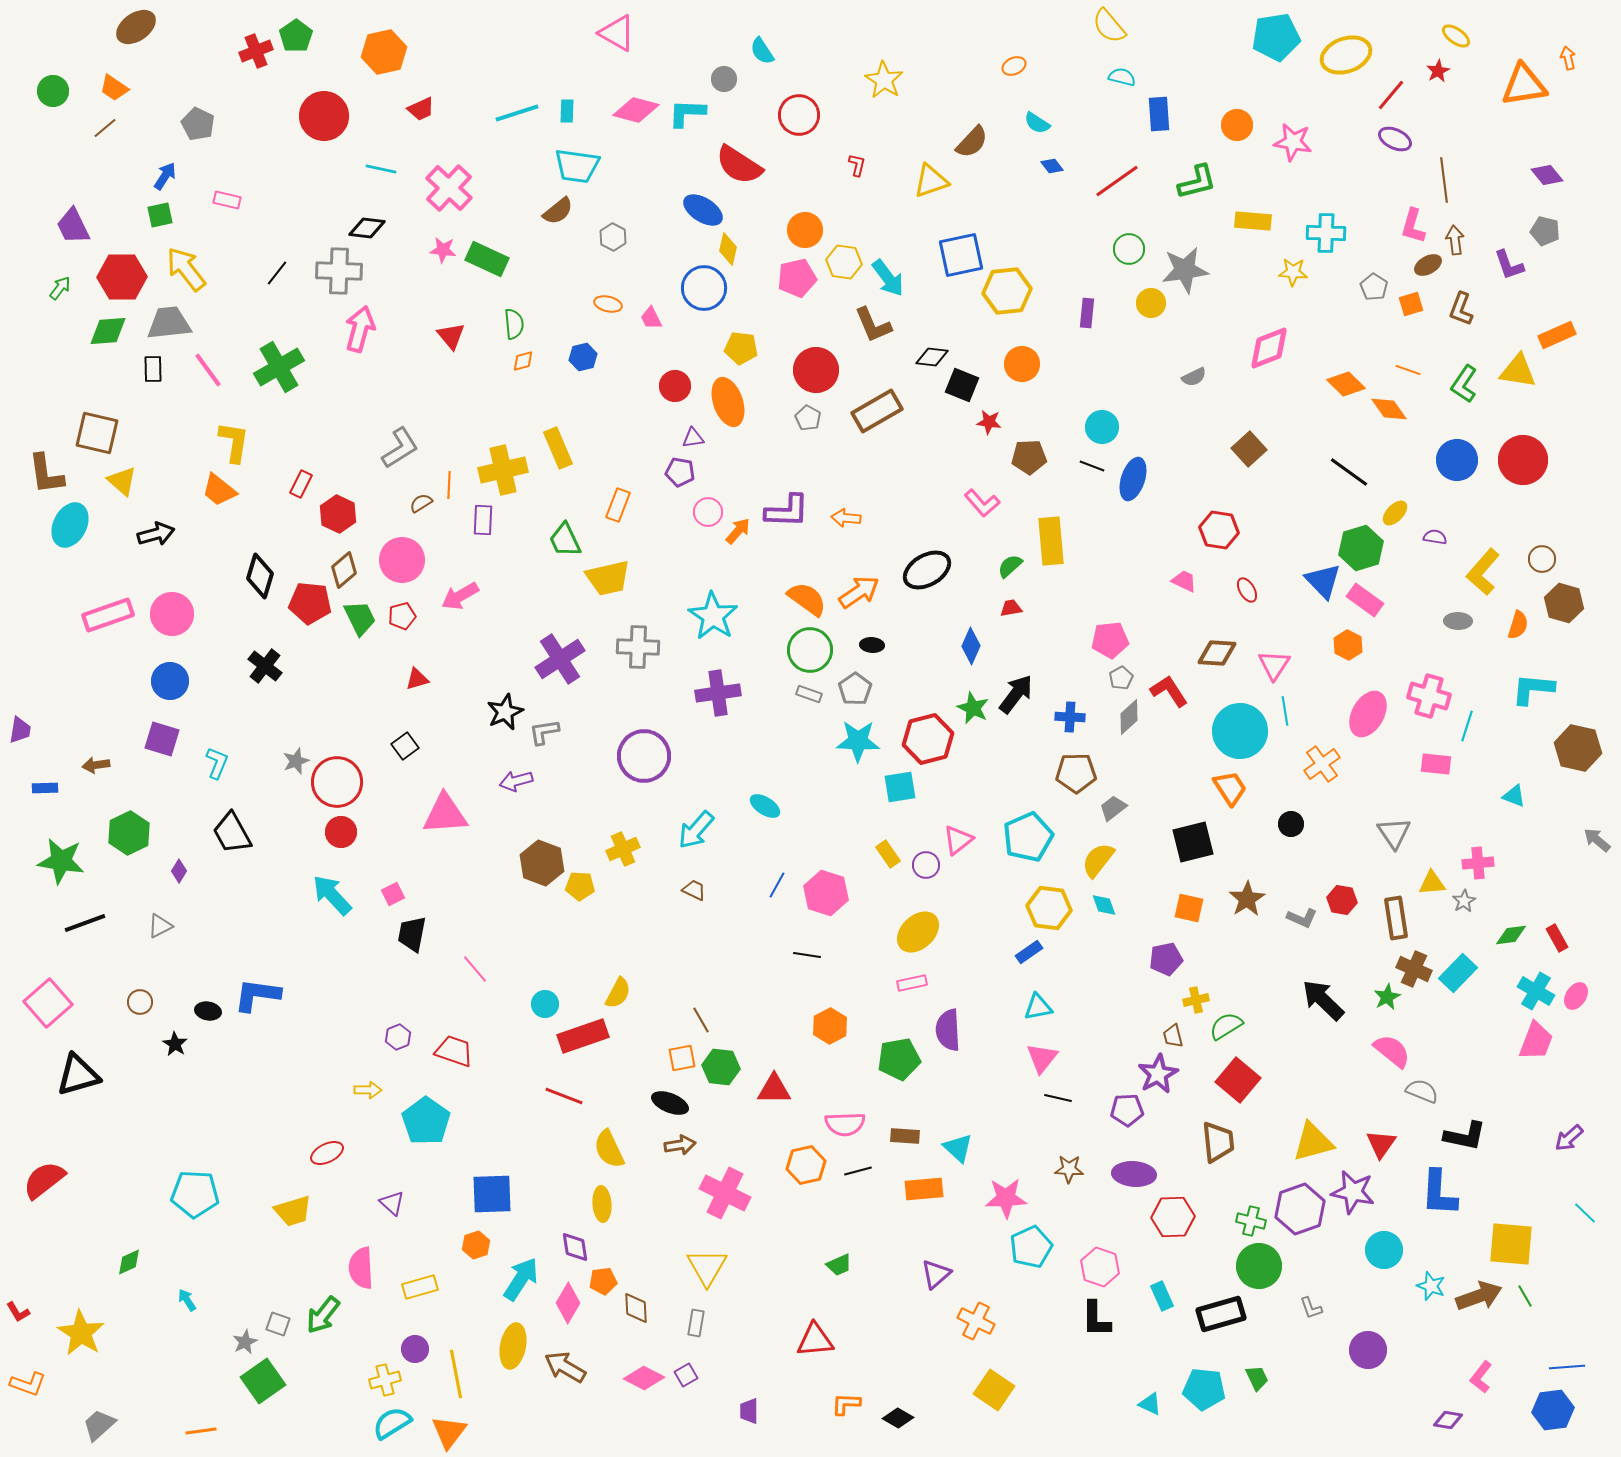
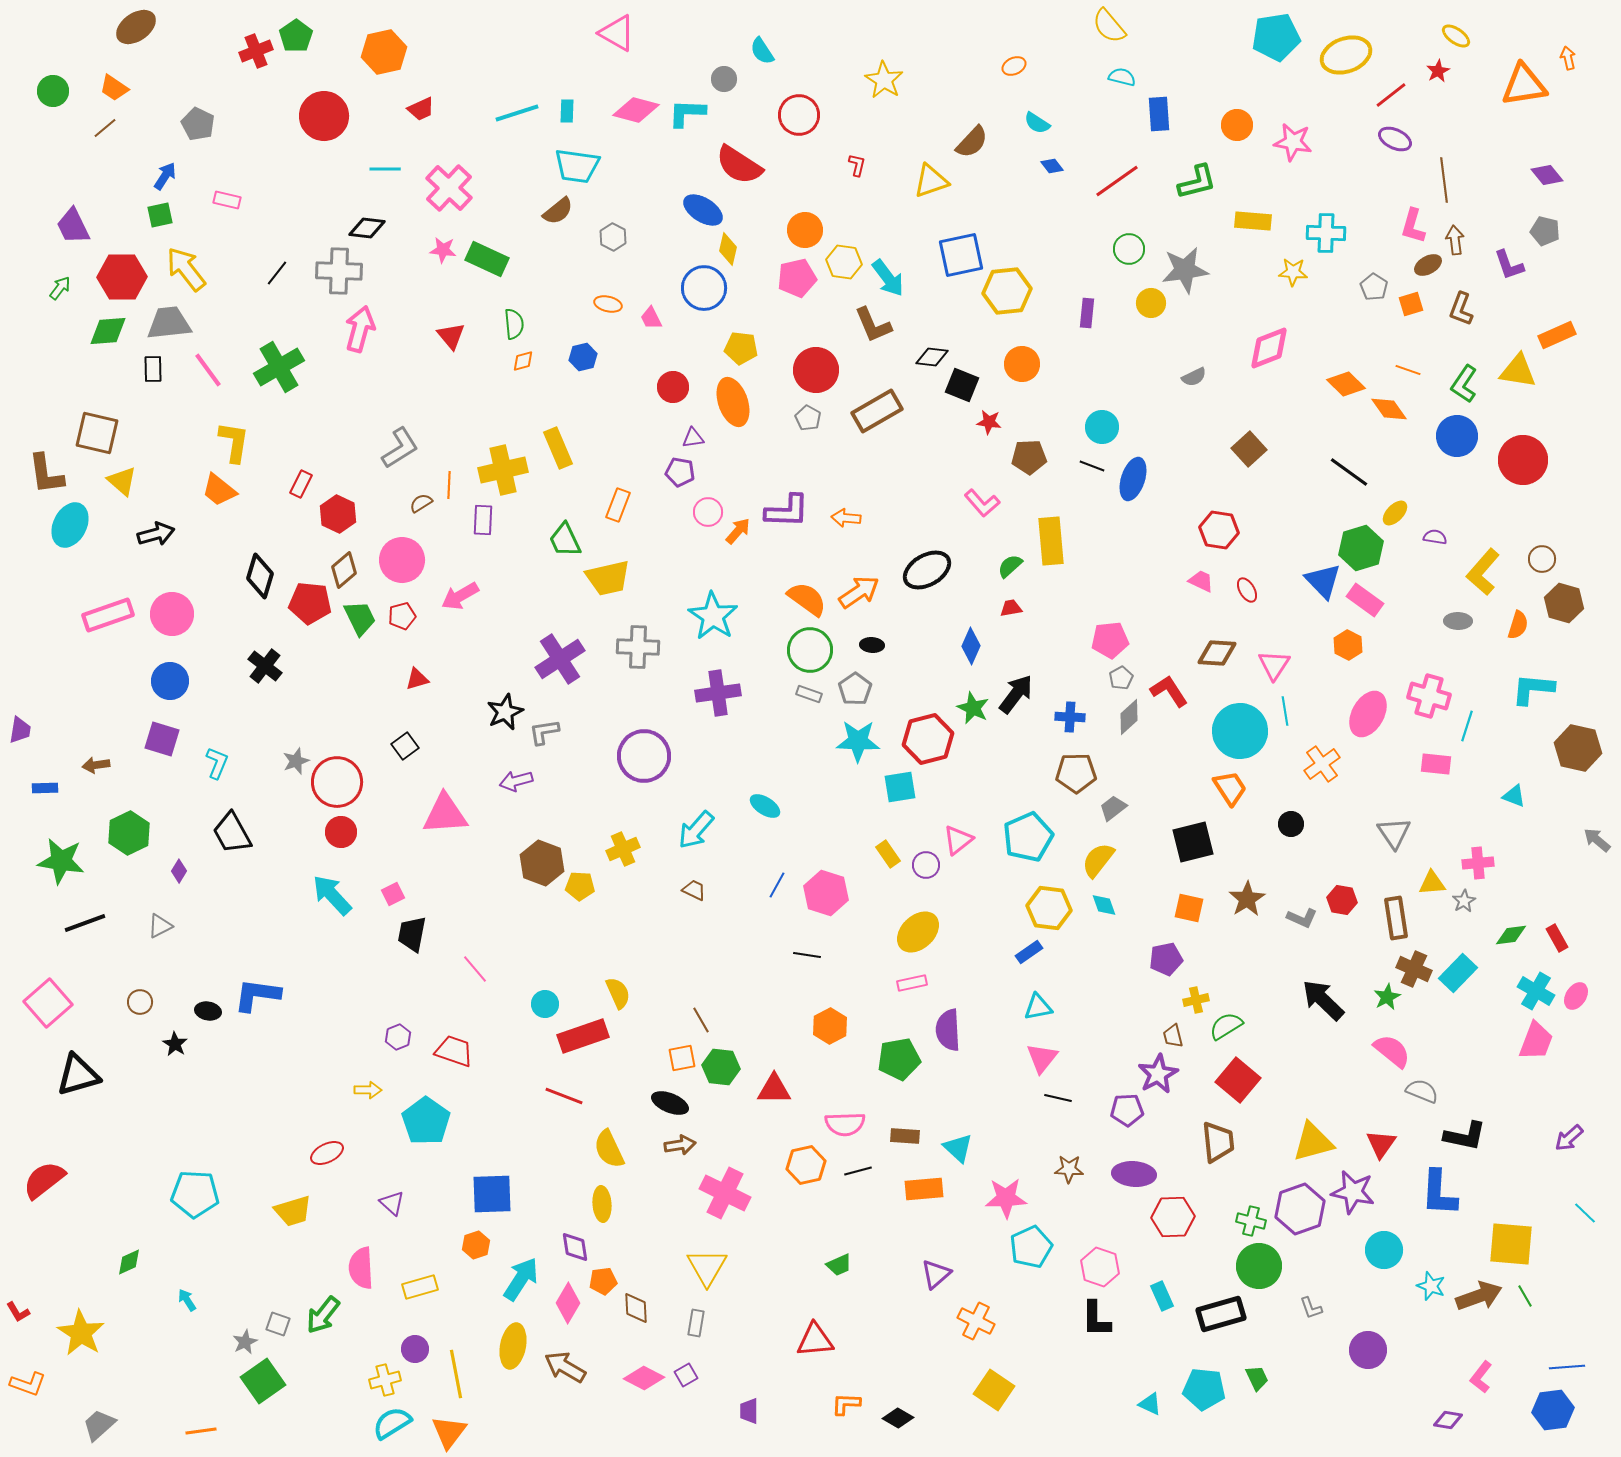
red line at (1391, 95): rotated 12 degrees clockwise
cyan line at (381, 169): moved 4 px right; rotated 12 degrees counterclockwise
red circle at (675, 386): moved 2 px left, 1 px down
orange ellipse at (728, 402): moved 5 px right
blue circle at (1457, 460): moved 24 px up
pink trapezoid at (1184, 581): moved 17 px right
yellow semicircle at (618, 993): rotated 52 degrees counterclockwise
